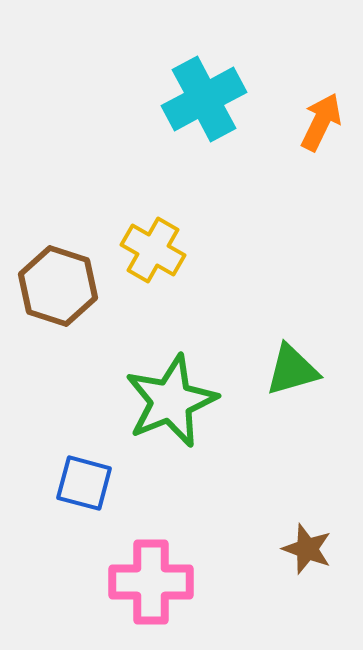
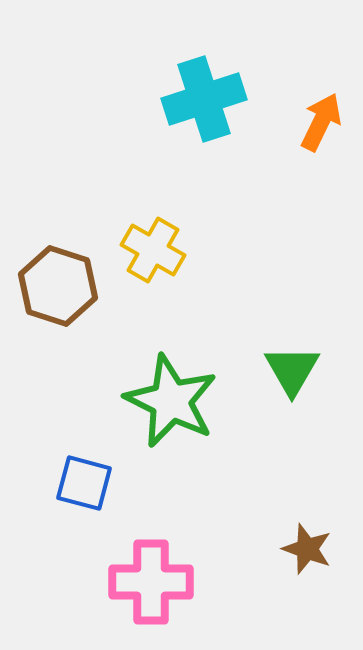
cyan cross: rotated 10 degrees clockwise
green triangle: rotated 44 degrees counterclockwise
green star: rotated 24 degrees counterclockwise
